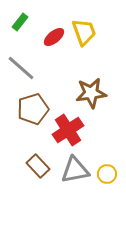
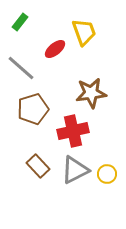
red ellipse: moved 1 px right, 12 px down
red cross: moved 5 px right, 1 px down; rotated 20 degrees clockwise
gray triangle: rotated 16 degrees counterclockwise
